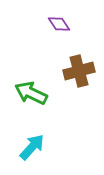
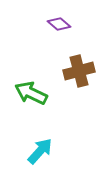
purple diamond: rotated 15 degrees counterclockwise
cyan arrow: moved 8 px right, 4 px down
